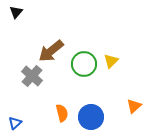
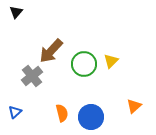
brown arrow: rotated 8 degrees counterclockwise
gray cross: rotated 10 degrees clockwise
blue triangle: moved 11 px up
